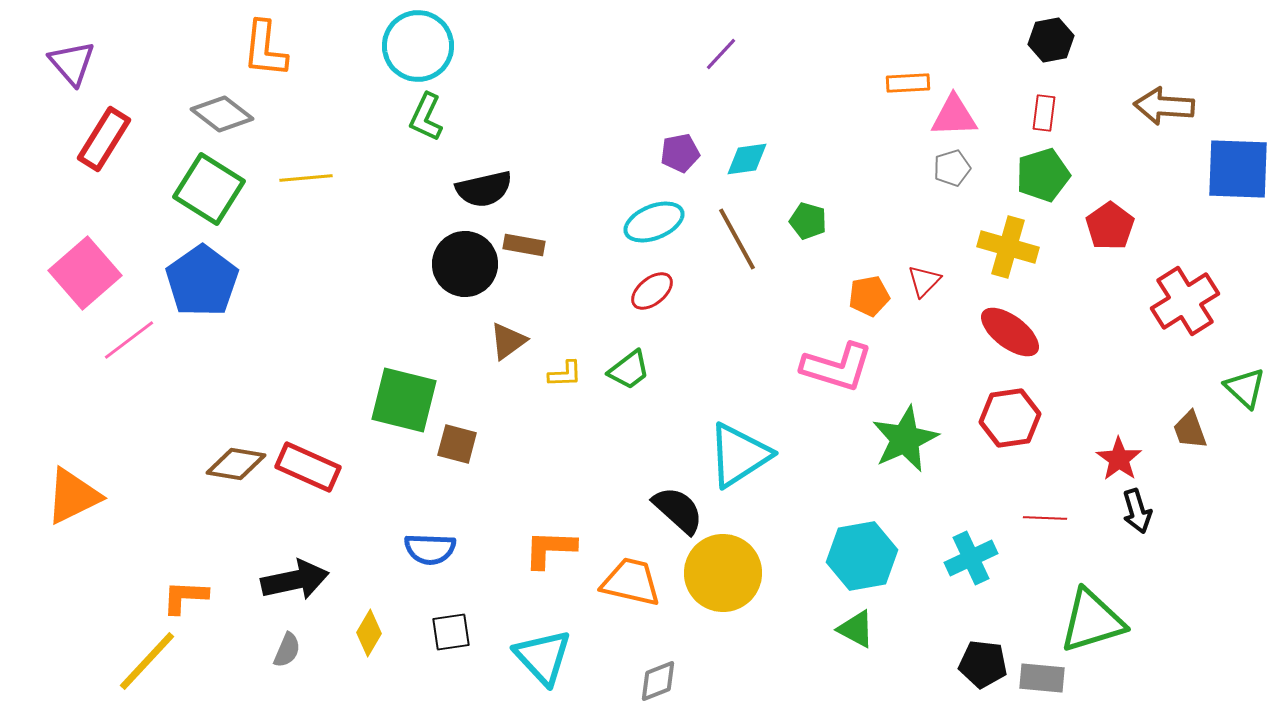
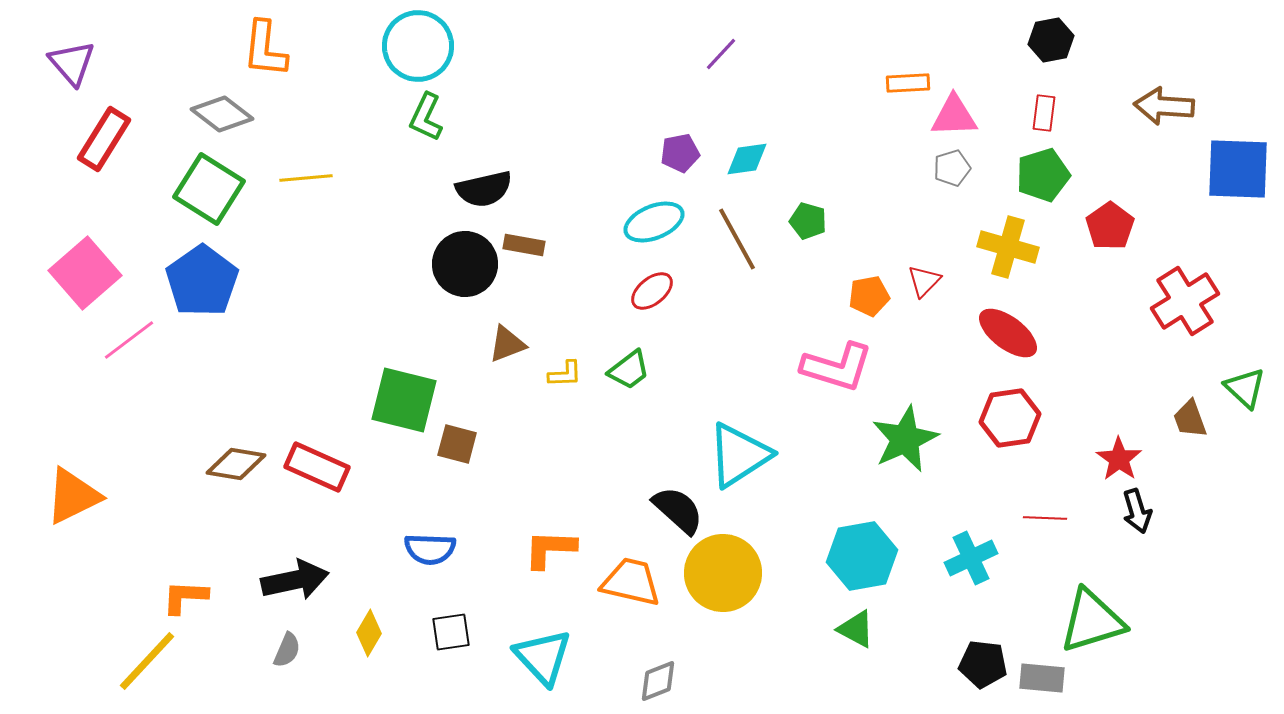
red ellipse at (1010, 332): moved 2 px left, 1 px down
brown triangle at (508, 341): moved 1 px left, 3 px down; rotated 15 degrees clockwise
brown trapezoid at (1190, 430): moved 11 px up
red rectangle at (308, 467): moved 9 px right
